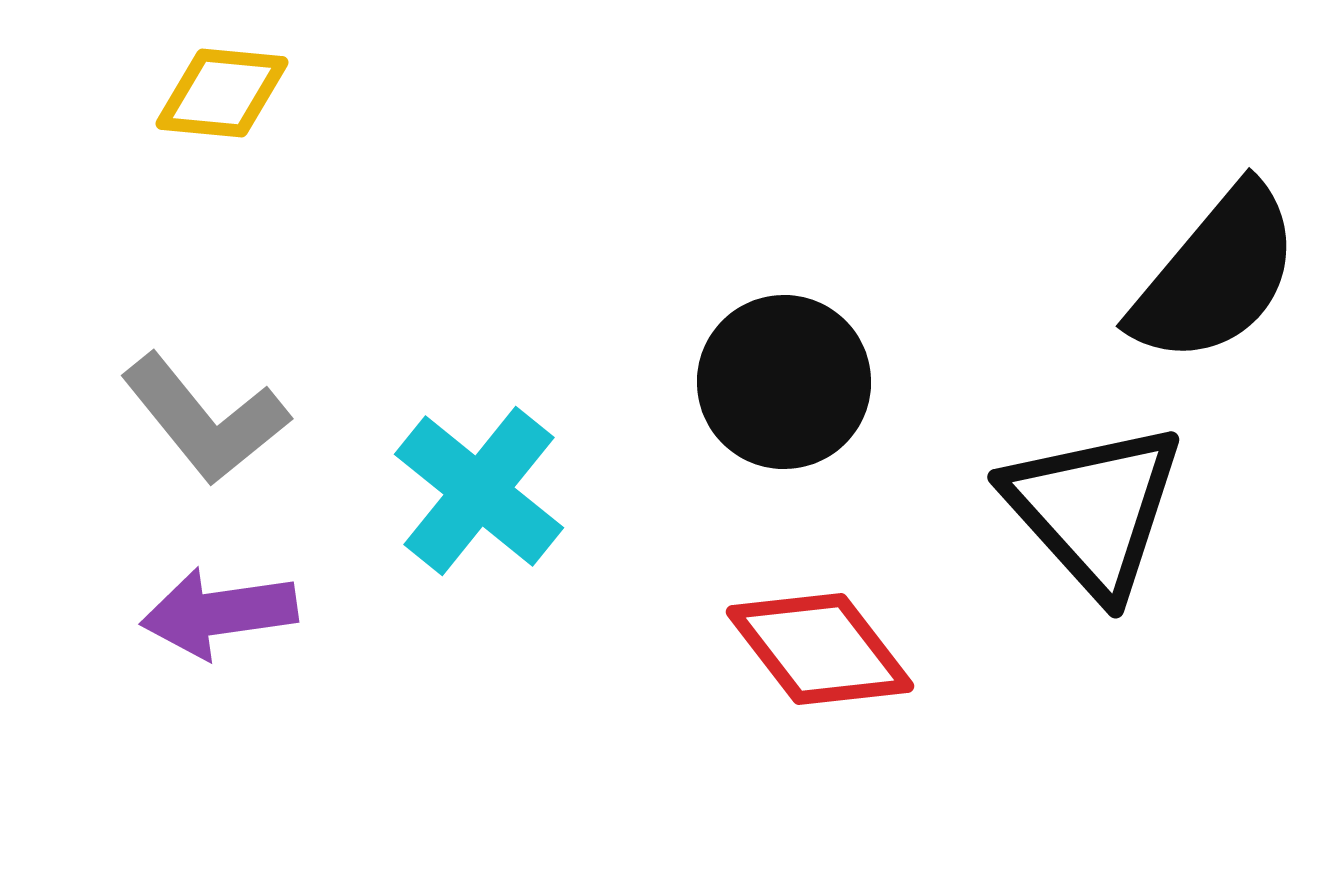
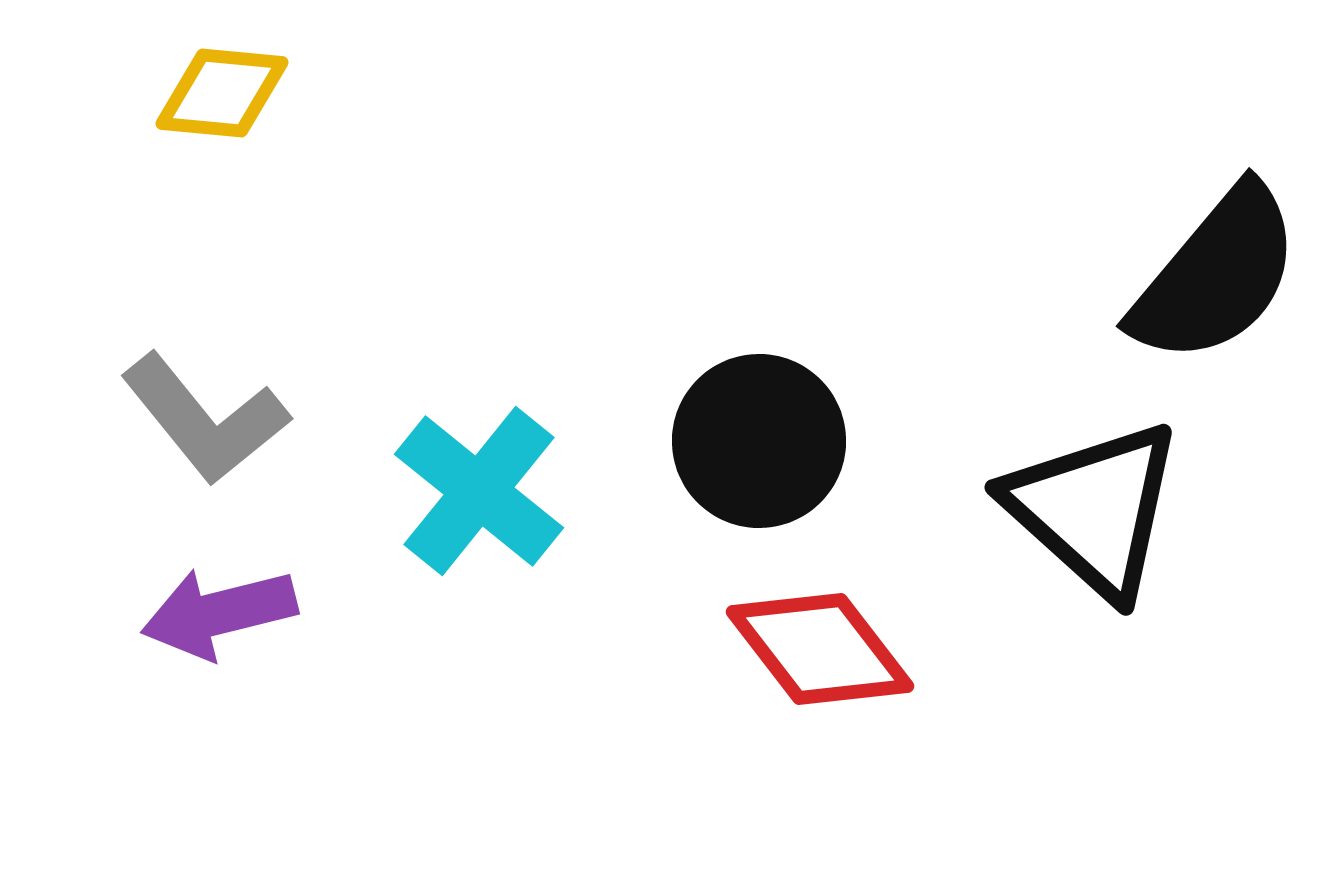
black circle: moved 25 px left, 59 px down
black triangle: rotated 6 degrees counterclockwise
purple arrow: rotated 6 degrees counterclockwise
